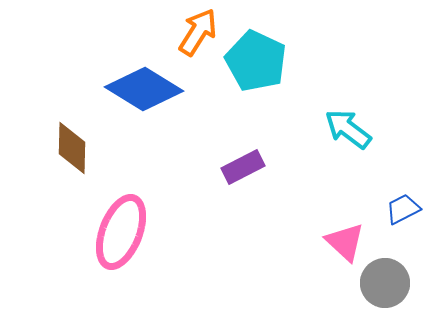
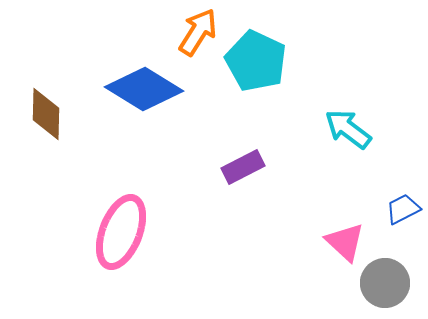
brown diamond: moved 26 px left, 34 px up
